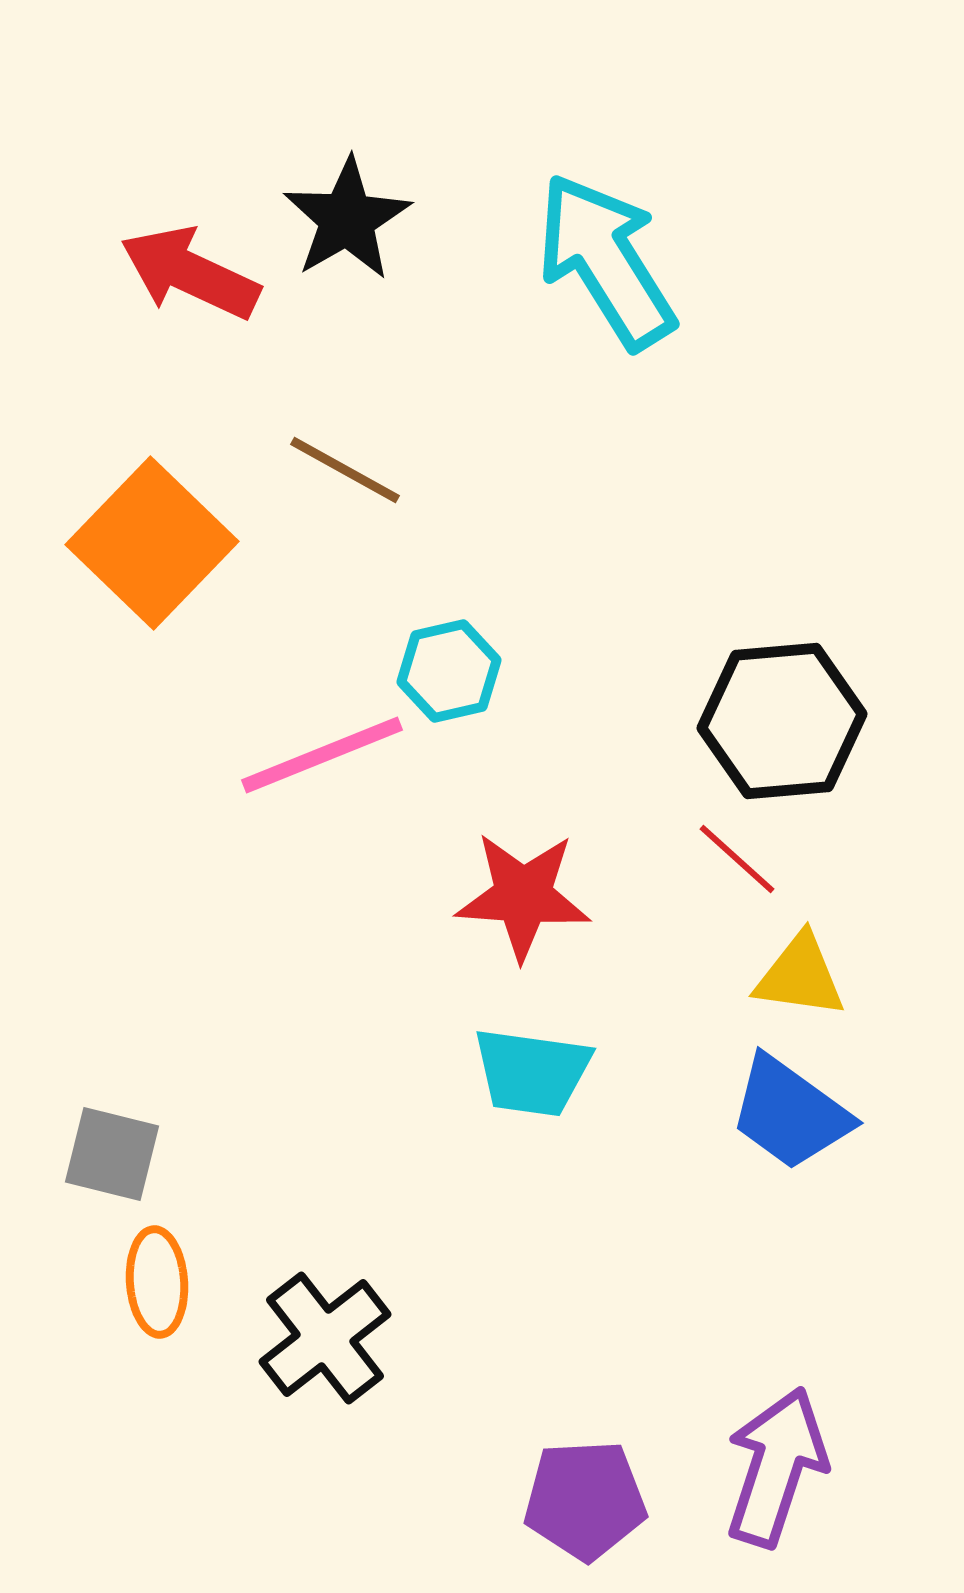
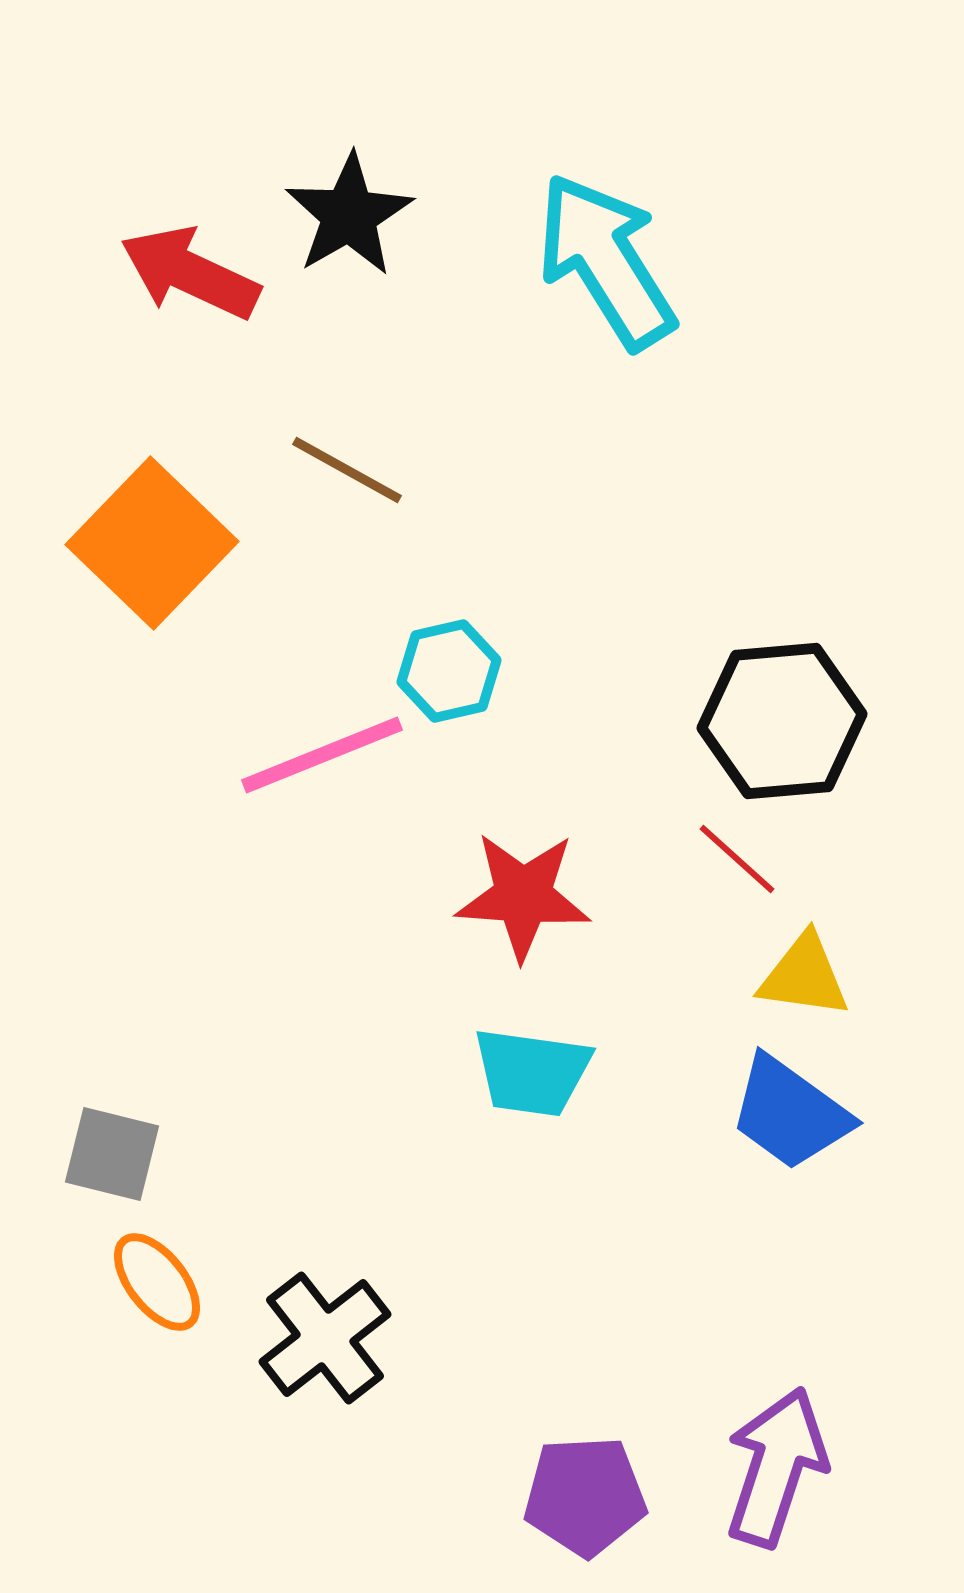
black star: moved 2 px right, 4 px up
brown line: moved 2 px right
yellow triangle: moved 4 px right
orange ellipse: rotated 34 degrees counterclockwise
purple pentagon: moved 4 px up
